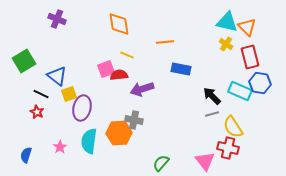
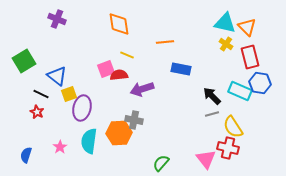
cyan triangle: moved 2 px left, 1 px down
pink triangle: moved 1 px right, 2 px up
